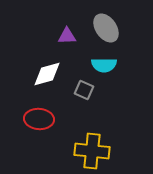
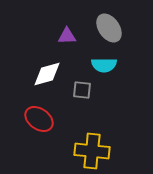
gray ellipse: moved 3 px right
gray square: moved 2 px left; rotated 18 degrees counterclockwise
red ellipse: rotated 32 degrees clockwise
